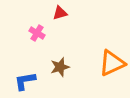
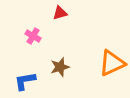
pink cross: moved 4 px left, 3 px down
